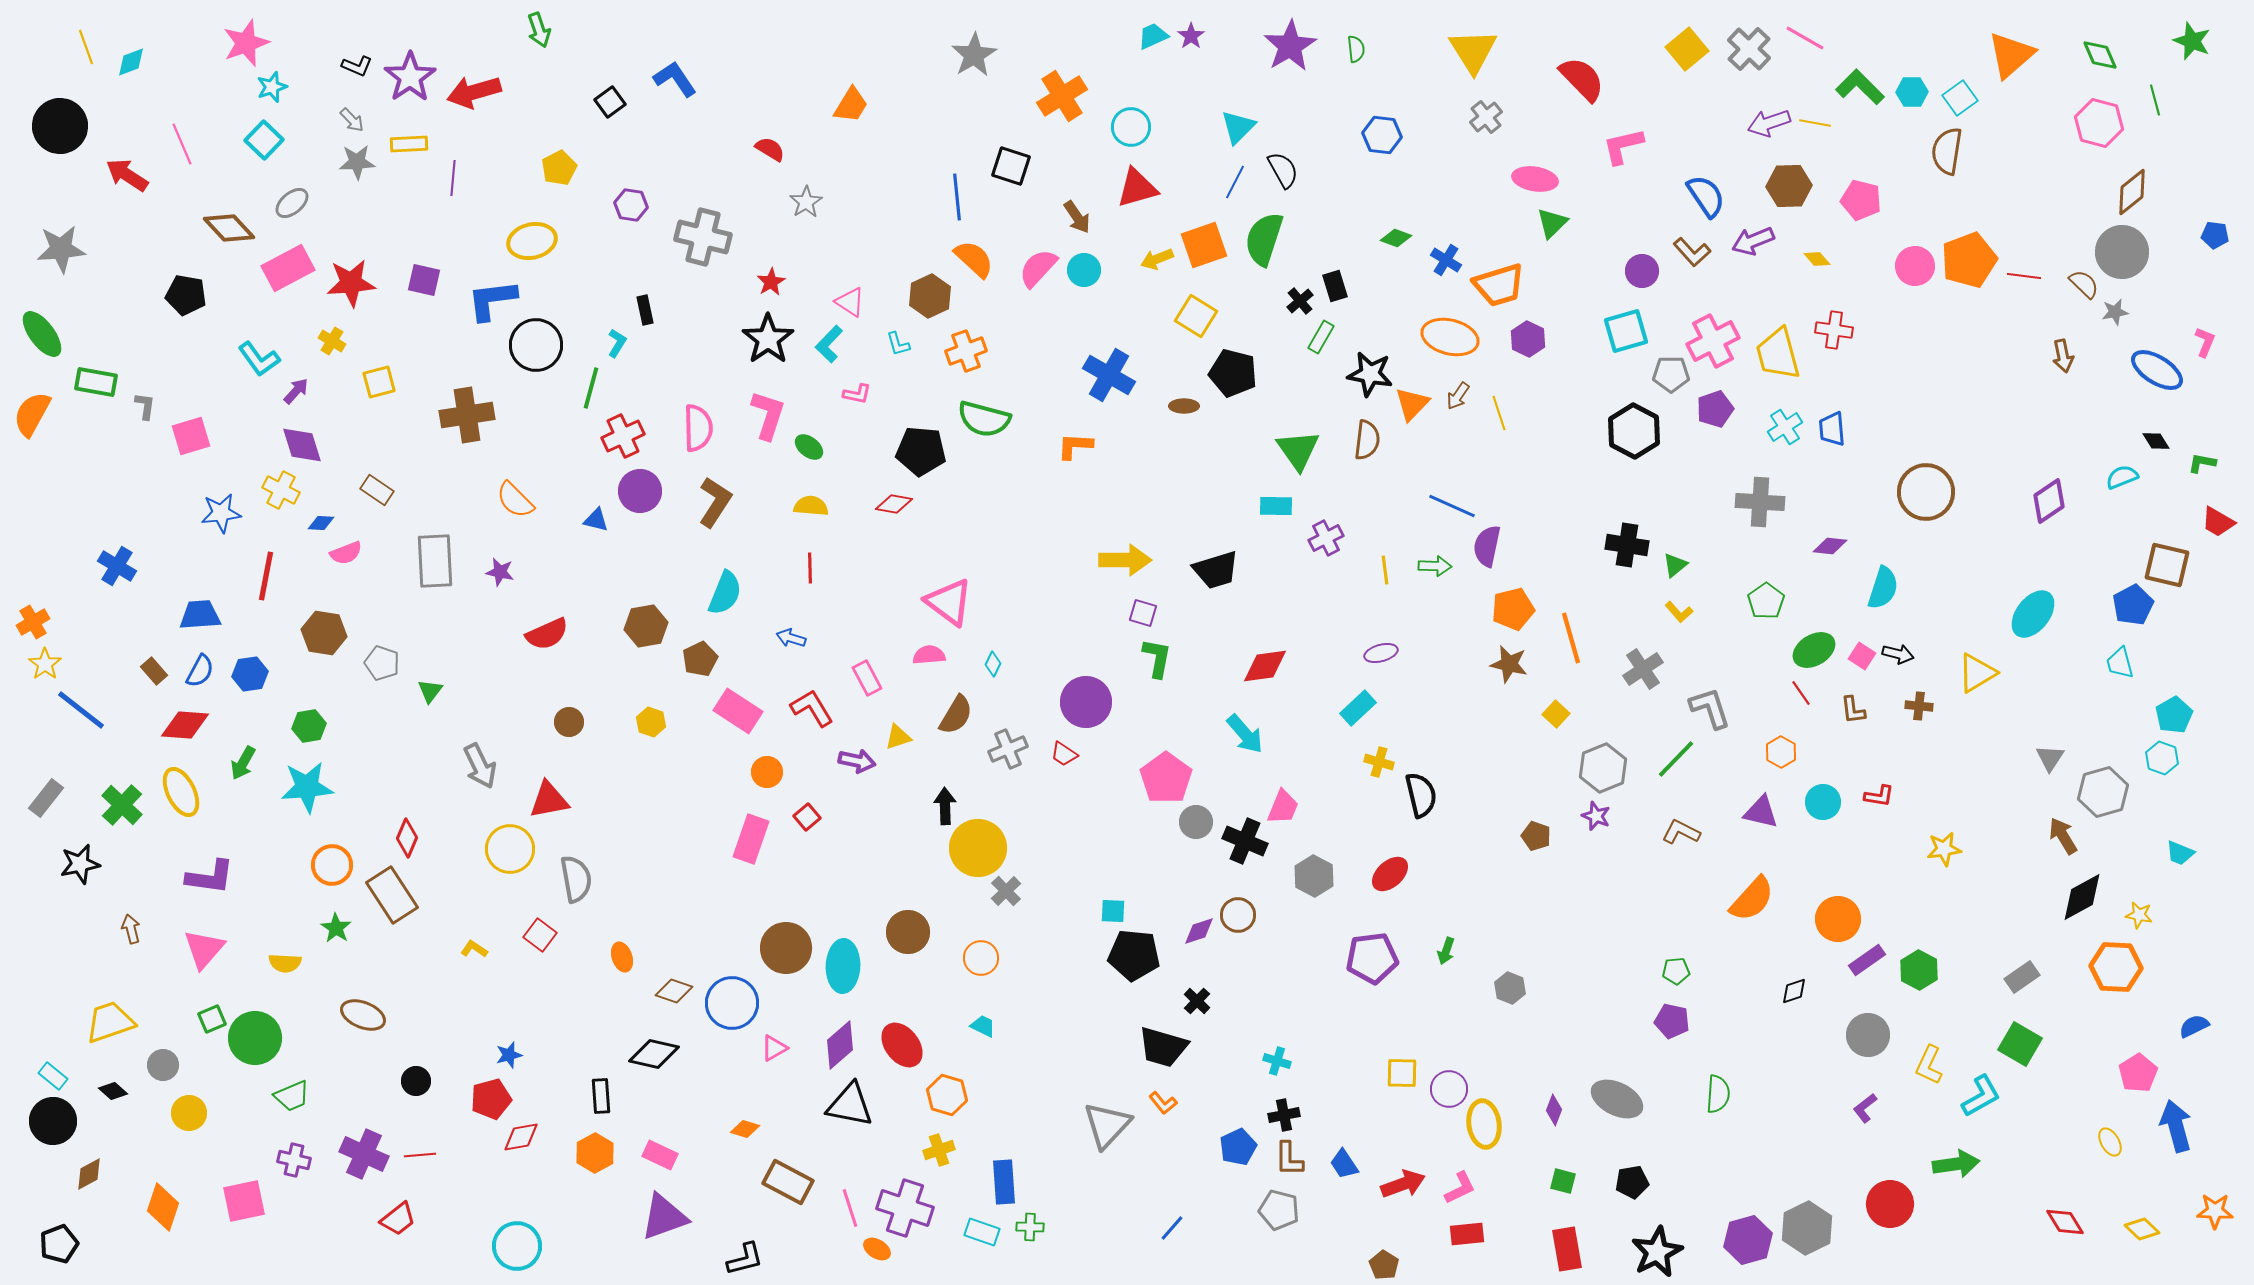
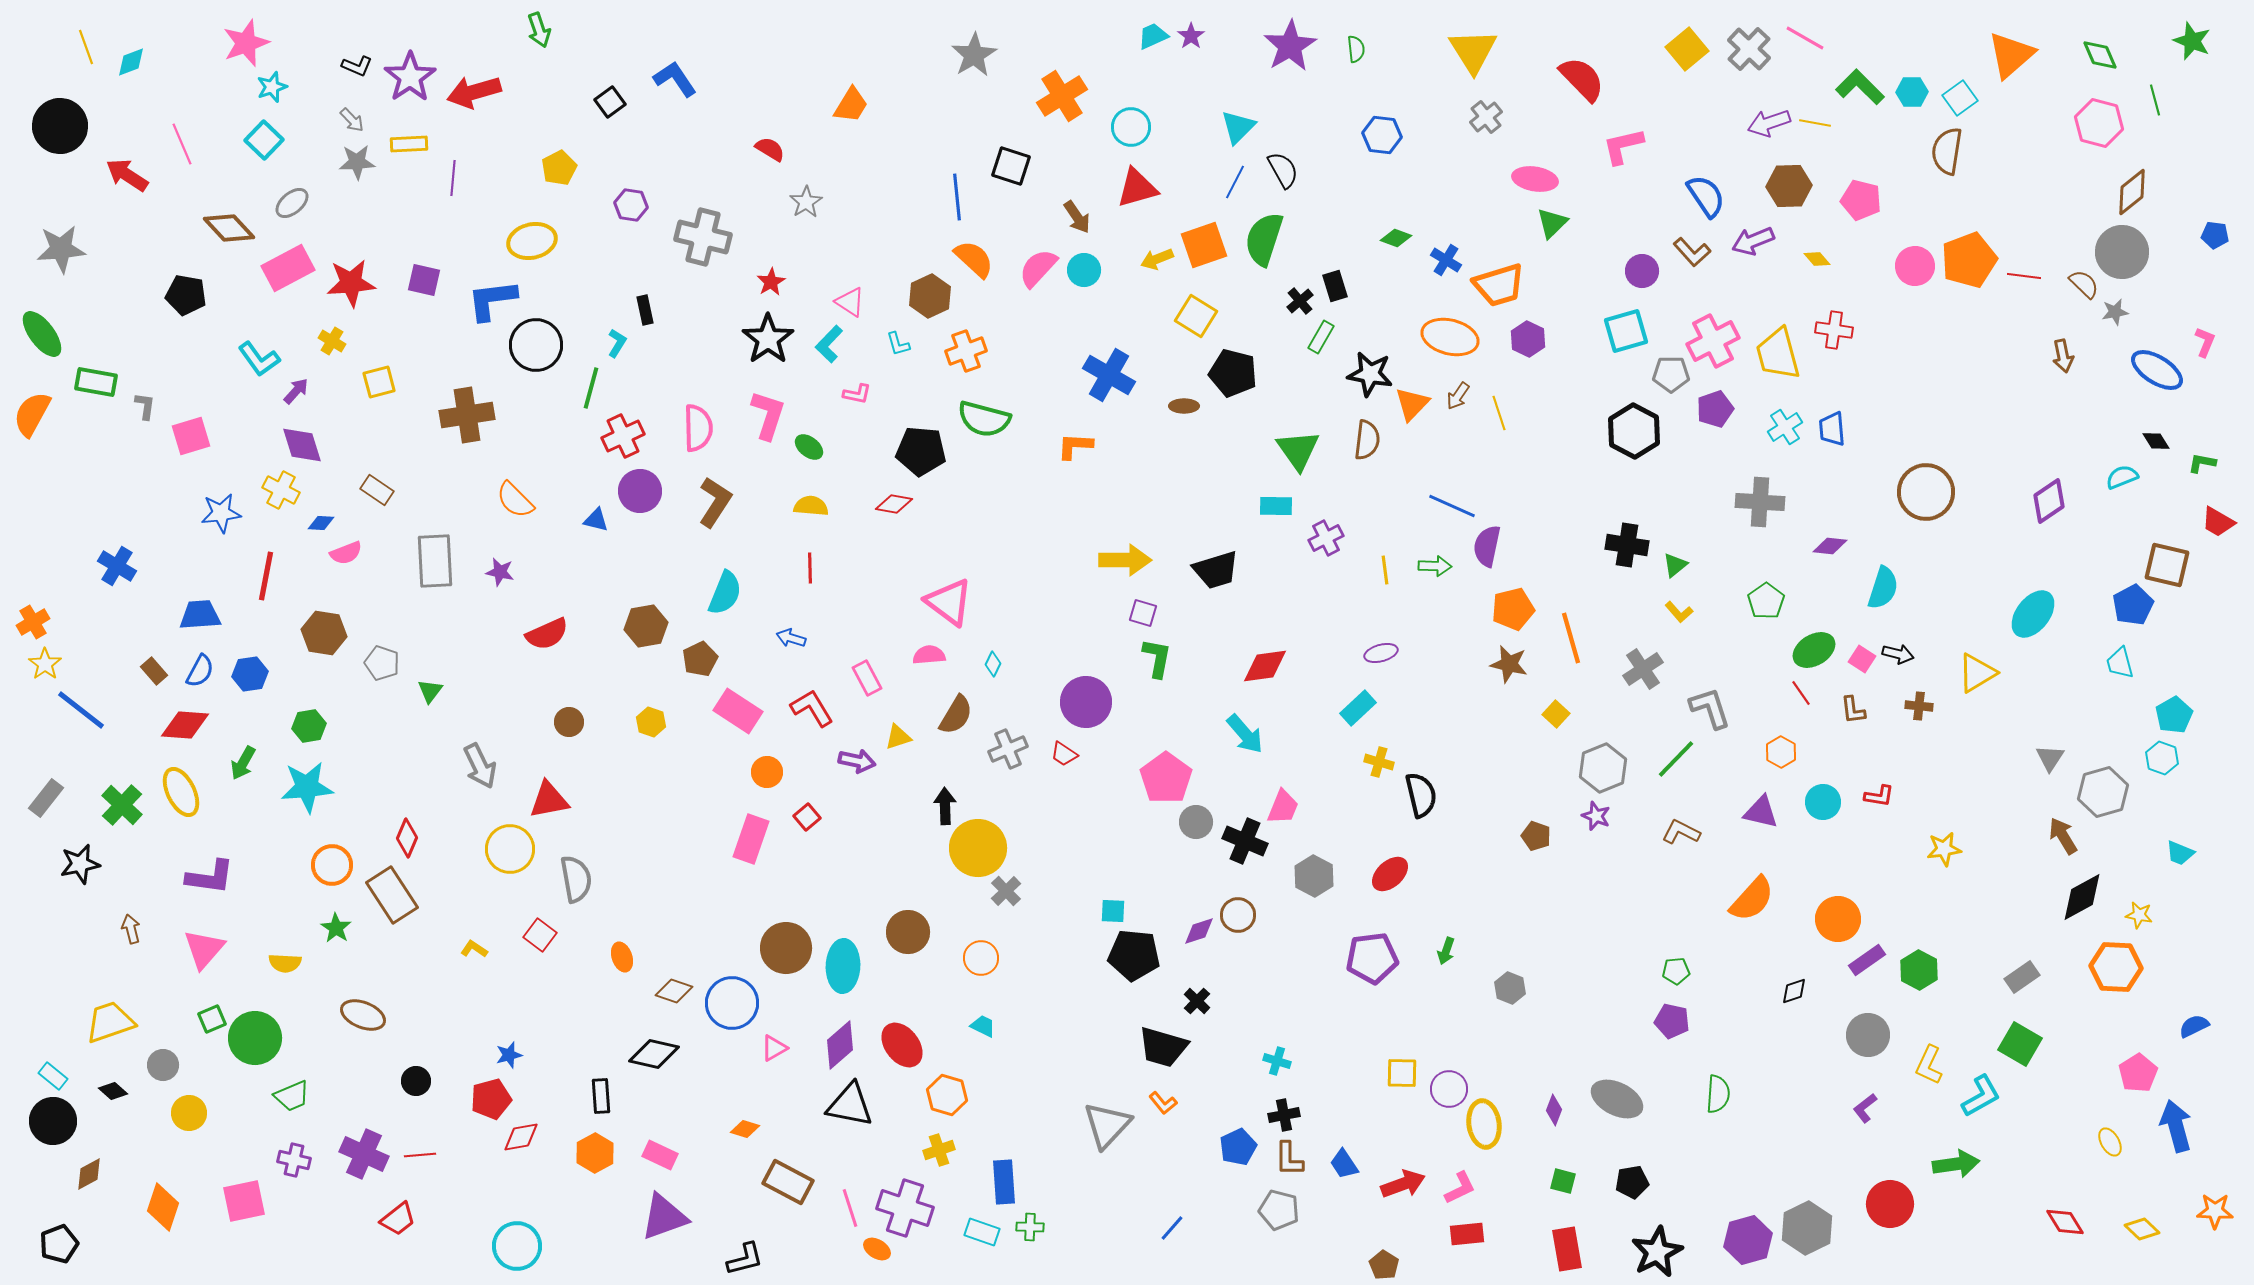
pink square at (1862, 656): moved 3 px down
